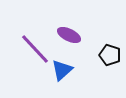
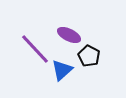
black pentagon: moved 21 px left, 1 px down; rotated 10 degrees clockwise
